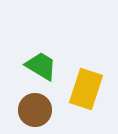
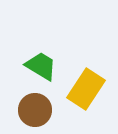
yellow rectangle: rotated 15 degrees clockwise
